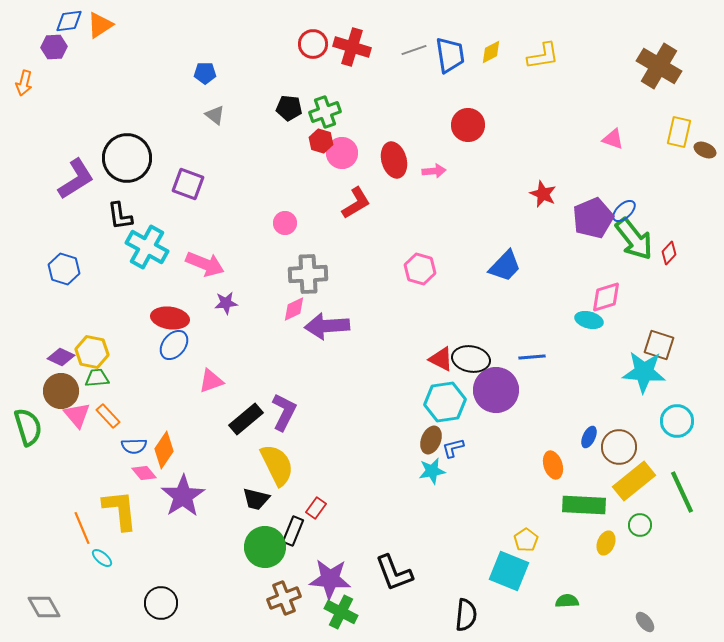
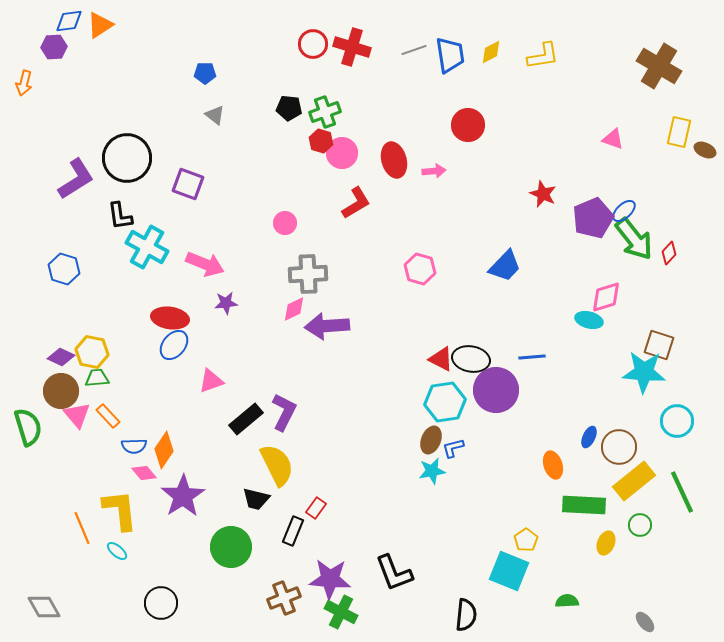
green circle at (265, 547): moved 34 px left
cyan ellipse at (102, 558): moved 15 px right, 7 px up
